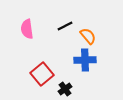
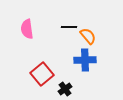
black line: moved 4 px right, 1 px down; rotated 28 degrees clockwise
